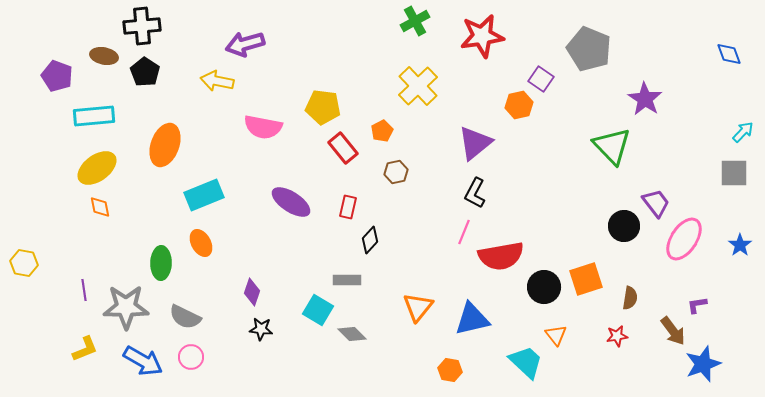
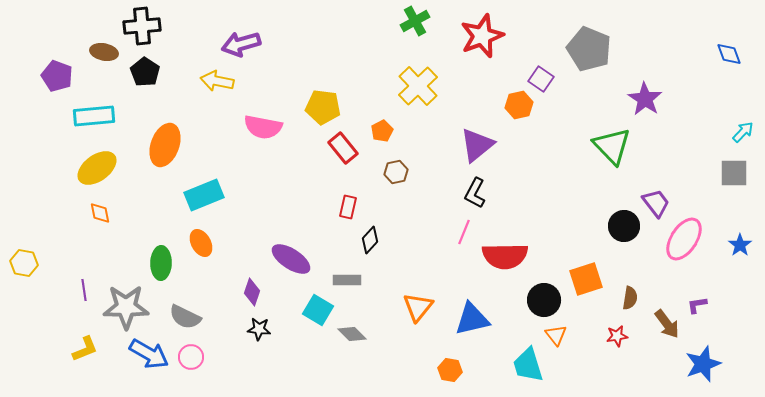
red star at (482, 36): rotated 12 degrees counterclockwise
purple arrow at (245, 44): moved 4 px left
brown ellipse at (104, 56): moved 4 px up
purple triangle at (475, 143): moved 2 px right, 2 px down
purple ellipse at (291, 202): moved 57 px down
orange diamond at (100, 207): moved 6 px down
red semicircle at (501, 256): moved 4 px right; rotated 9 degrees clockwise
black circle at (544, 287): moved 13 px down
black star at (261, 329): moved 2 px left
brown arrow at (673, 331): moved 6 px left, 7 px up
blue arrow at (143, 361): moved 6 px right, 7 px up
cyan trapezoid at (526, 362): moved 2 px right, 3 px down; rotated 150 degrees counterclockwise
